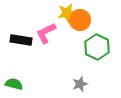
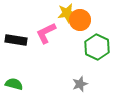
black rectangle: moved 5 px left
